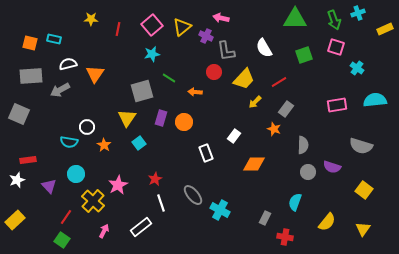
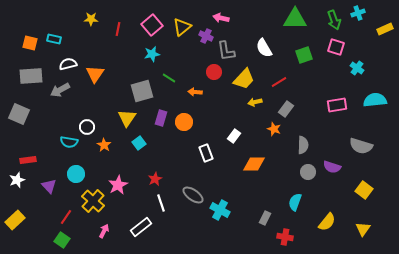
yellow arrow at (255, 102): rotated 32 degrees clockwise
gray ellipse at (193, 195): rotated 15 degrees counterclockwise
